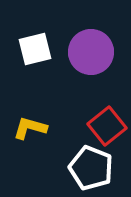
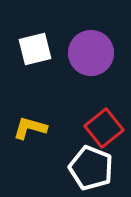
purple circle: moved 1 px down
red square: moved 3 px left, 2 px down
